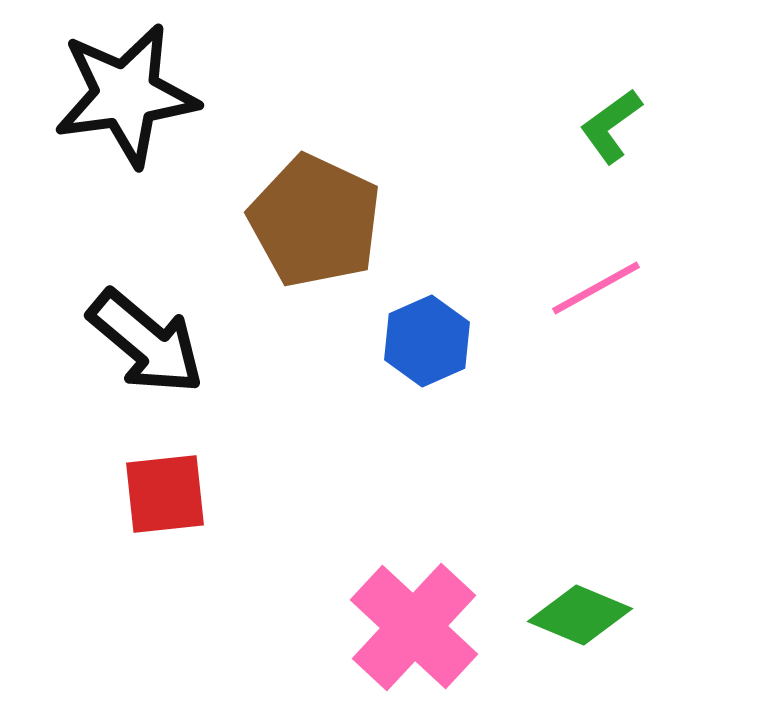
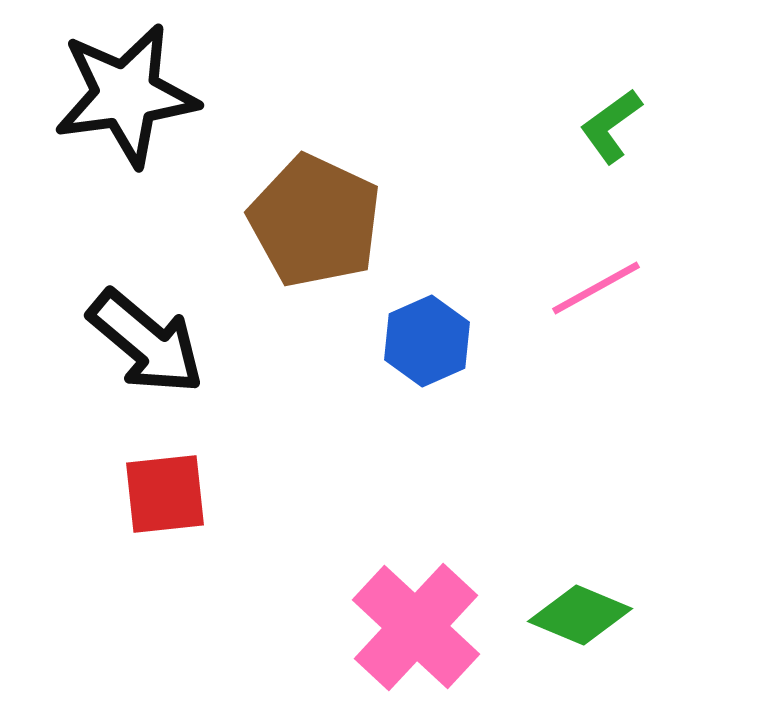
pink cross: moved 2 px right
